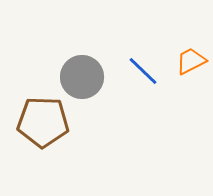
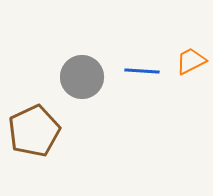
blue line: moved 1 px left; rotated 40 degrees counterclockwise
brown pentagon: moved 9 px left, 9 px down; rotated 27 degrees counterclockwise
